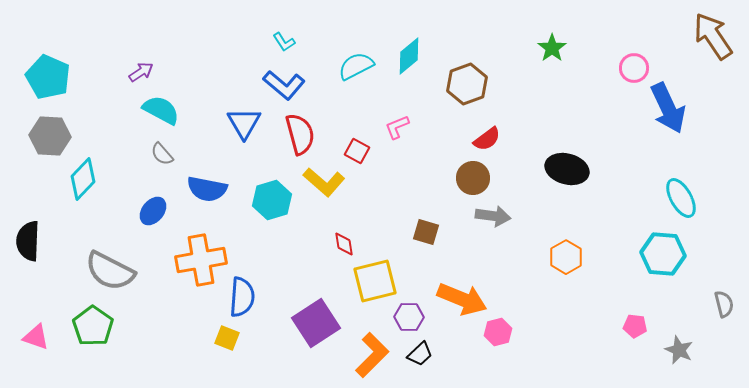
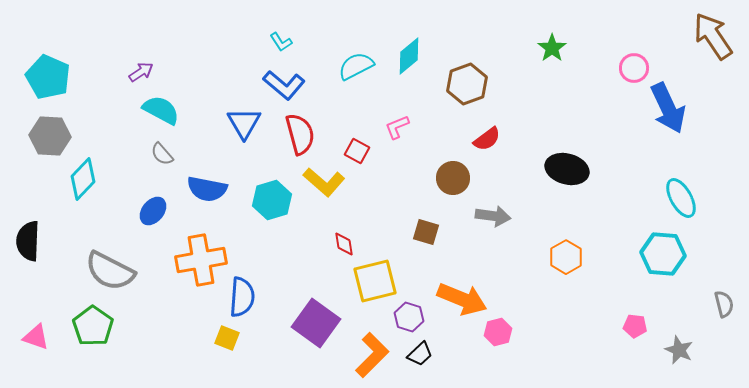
cyan L-shape at (284, 42): moved 3 px left
brown circle at (473, 178): moved 20 px left
purple hexagon at (409, 317): rotated 16 degrees clockwise
purple square at (316, 323): rotated 21 degrees counterclockwise
